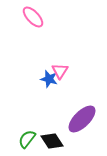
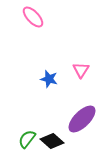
pink triangle: moved 21 px right, 1 px up
black diamond: rotated 15 degrees counterclockwise
